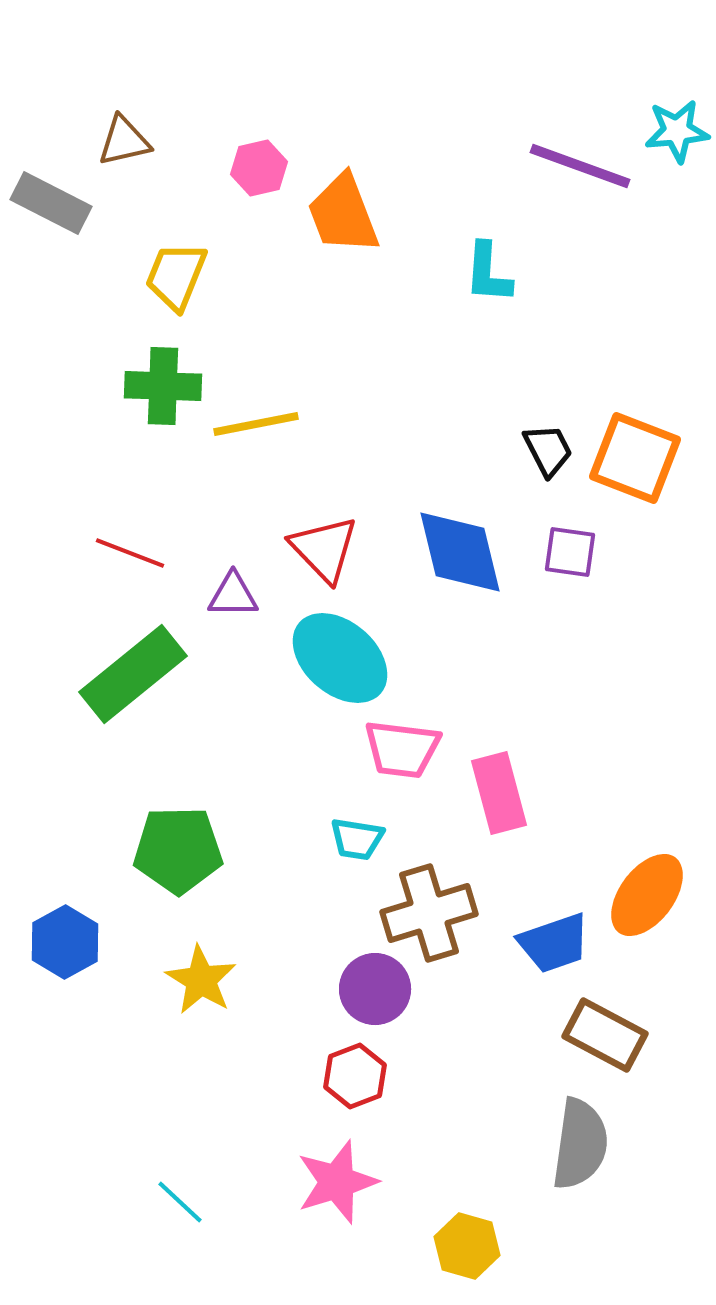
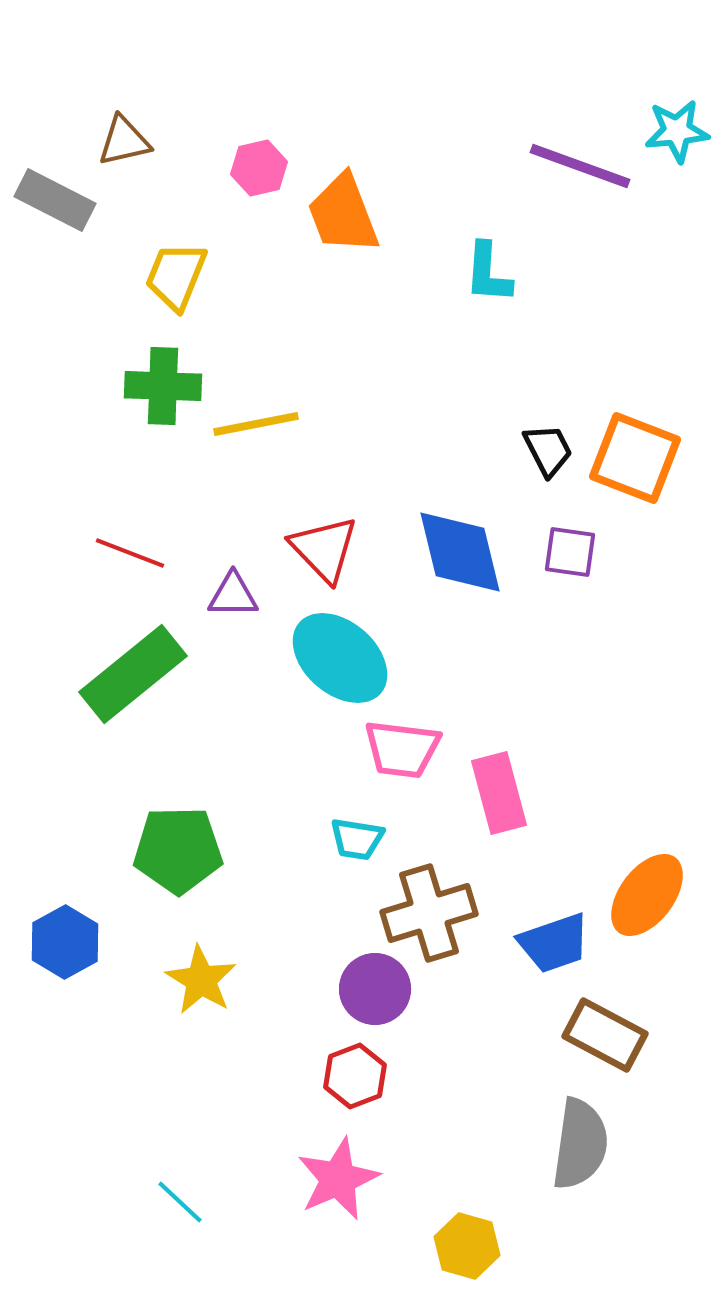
gray rectangle: moved 4 px right, 3 px up
pink star: moved 1 px right, 3 px up; rotated 6 degrees counterclockwise
